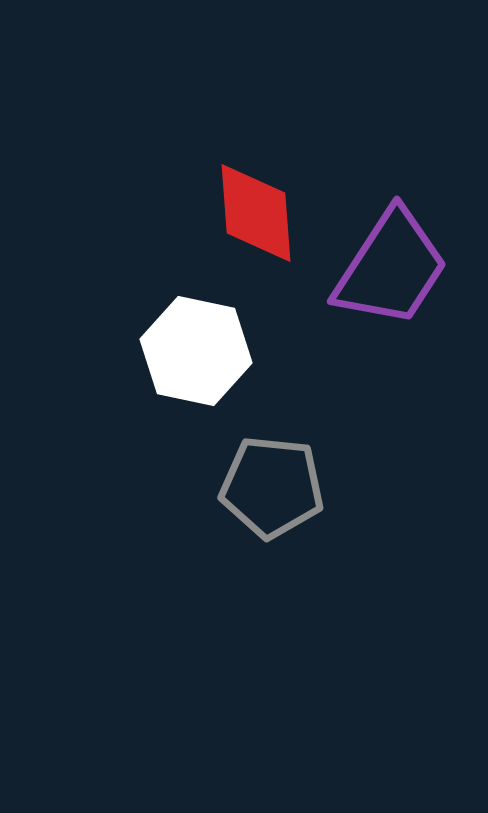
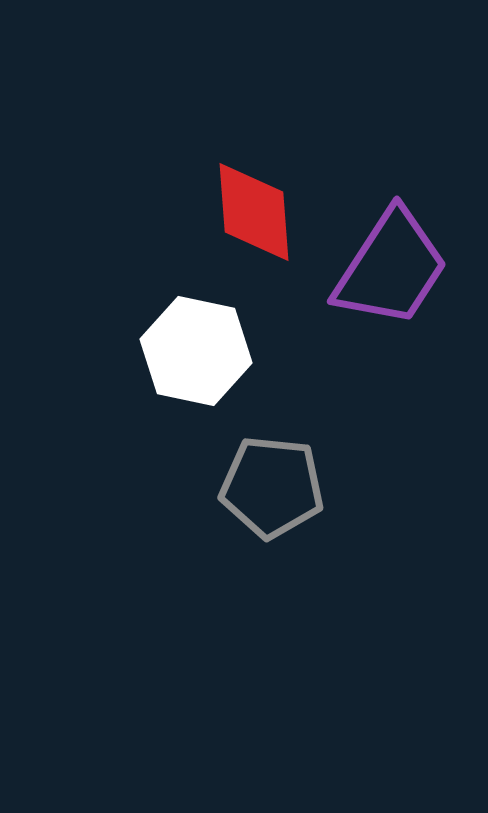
red diamond: moved 2 px left, 1 px up
